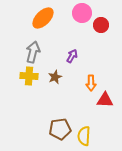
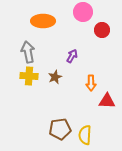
pink circle: moved 1 px right, 1 px up
orange ellipse: moved 3 px down; rotated 45 degrees clockwise
red circle: moved 1 px right, 5 px down
gray arrow: moved 5 px left; rotated 25 degrees counterclockwise
red triangle: moved 2 px right, 1 px down
yellow semicircle: moved 1 px right, 1 px up
